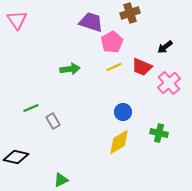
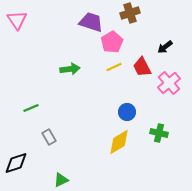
red trapezoid: rotated 40 degrees clockwise
blue circle: moved 4 px right
gray rectangle: moved 4 px left, 16 px down
black diamond: moved 6 px down; rotated 30 degrees counterclockwise
